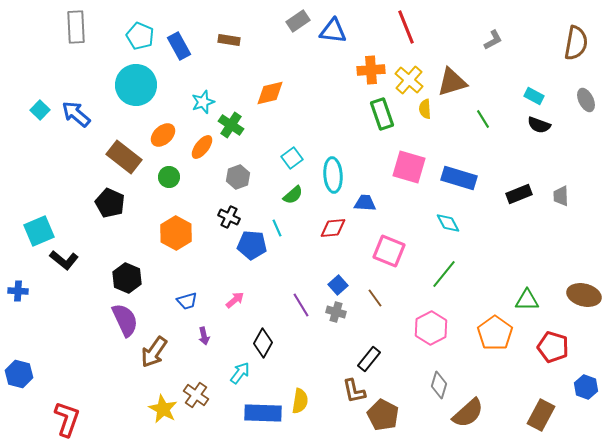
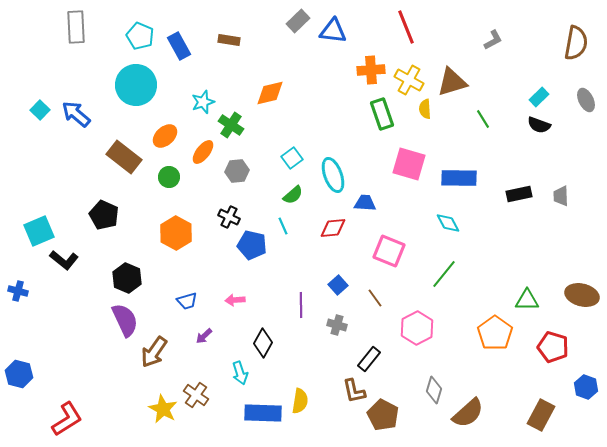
gray rectangle at (298, 21): rotated 10 degrees counterclockwise
yellow cross at (409, 80): rotated 12 degrees counterclockwise
cyan rectangle at (534, 96): moved 5 px right, 1 px down; rotated 72 degrees counterclockwise
orange ellipse at (163, 135): moved 2 px right, 1 px down
orange ellipse at (202, 147): moved 1 px right, 5 px down
pink square at (409, 167): moved 3 px up
cyan ellipse at (333, 175): rotated 16 degrees counterclockwise
gray hexagon at (238, 177): moved 1 px left, 6 px up; rotated 15 degrees clockwise
blue rectangle at (459, 178): rotated 16 degrees counterclockwise
black rectangle at (519, 194): rotated 10 degrees clockwise
black pentagon at (110, 203): moved 6 px left, 12 px down
cyan line at (277, 228): moved 6 px right, 2 px up
blue pentagon at (252, 245): rotated 8 degrees clockwise
blue cross at (18, 291): rotated 12 degrees clockwise
brown ellipse at (584, 295): moved 2 px left
pink arrow at (235, 300): rotated 144 degrees counterclockwise
purple line at (301, 305): rotated 30 degrees clockwise
gray cross at (336, 312): moved 1 px right, 13 px down
pink hexagon at (431, 328): moved 14 px left
purple arrow at (204, 336): rotated 60 degrees clockwise
cyan arrow at (240, 373): rotated 125 degrees clockwise
gray diamond at (439, 385): moved 5 px left, 5 px down
red L-shape at (67, 419): rotated 39 degrees clockwise
